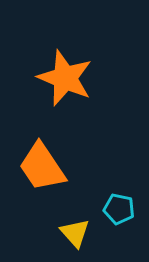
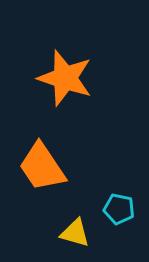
orange star: rotated 4 degrees counterclockwise
yellow triangle: rotated 32 degrees counterclockwise
